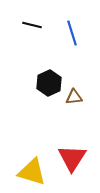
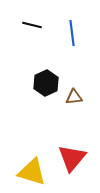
blue line: rotated 10 degrees clockwise
black hexagon: moved 3 px left
red triangle: rotated 8 degrees clockwise
